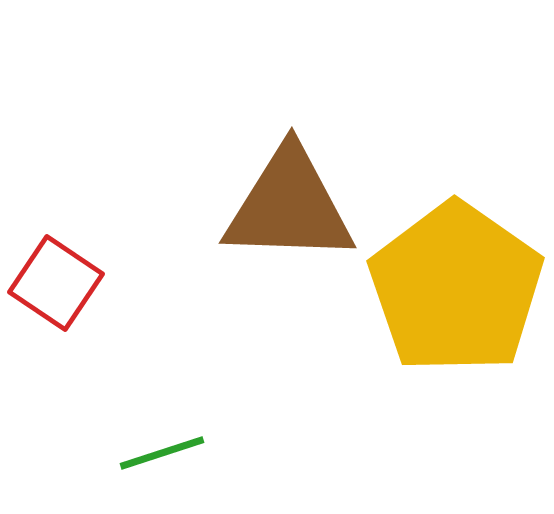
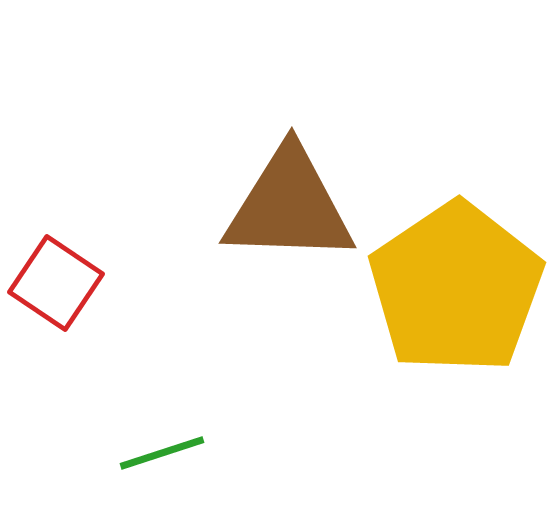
yellow pentagon: rotated 3 degrees clockwise
